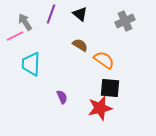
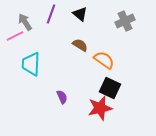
black square: rotated 20 degrees clockwise
